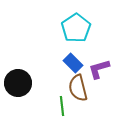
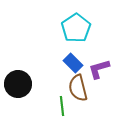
black circle: moved 1 px down
